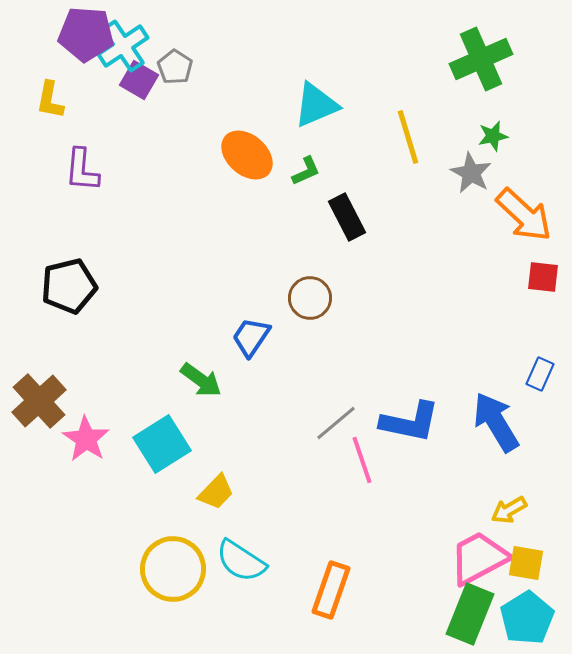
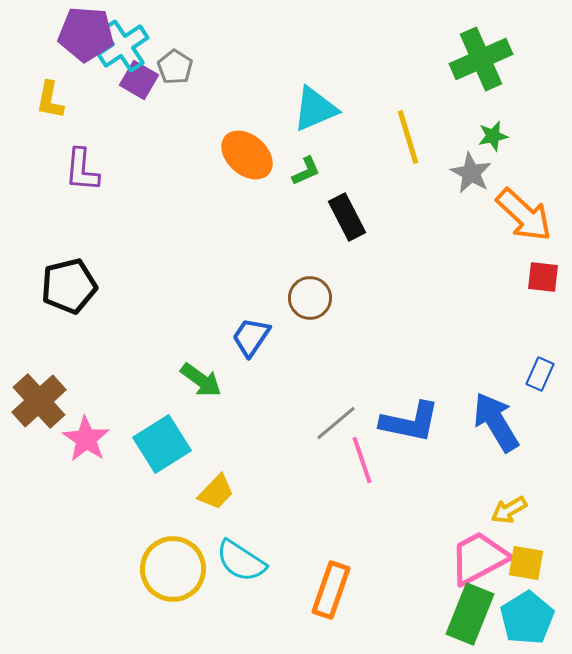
cyan triangle: moved 1 px left, 4 px down
